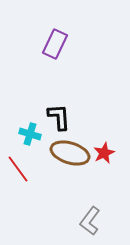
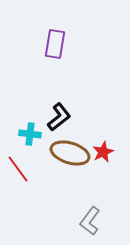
purple rectangle: rotated 16 degrees counterclockwise
black L-shape: rotated 56 degrees clockwise
cyan cross: rotated 10 degrees counterclockwise
red star: moved 1 px left, 1 px up
